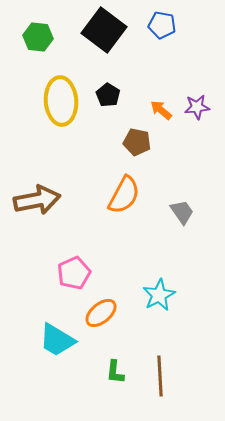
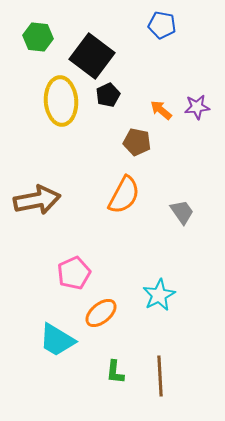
black square: moved 12 px left, 26 px down
black pentagon: rotated 15 degrees clockwise
